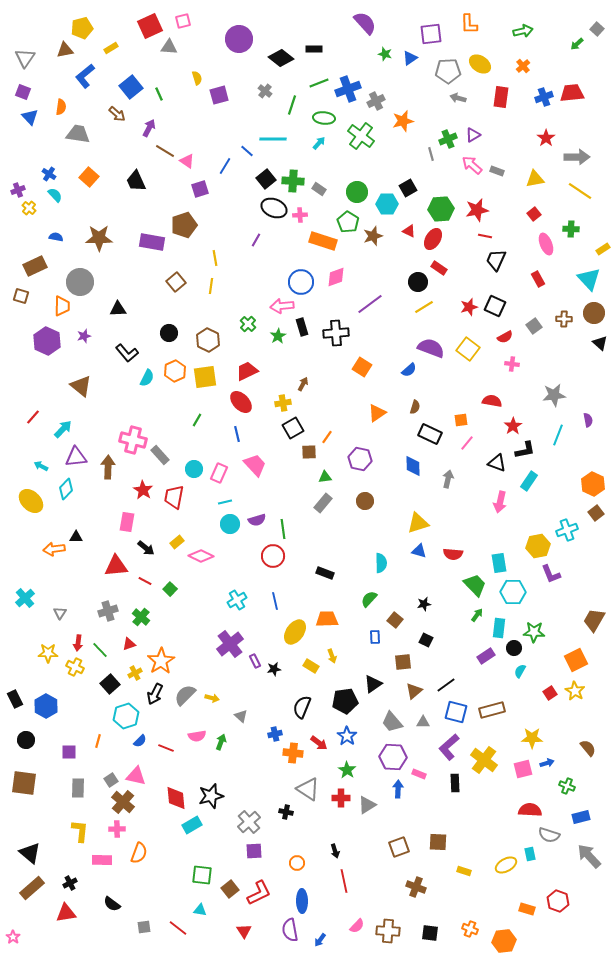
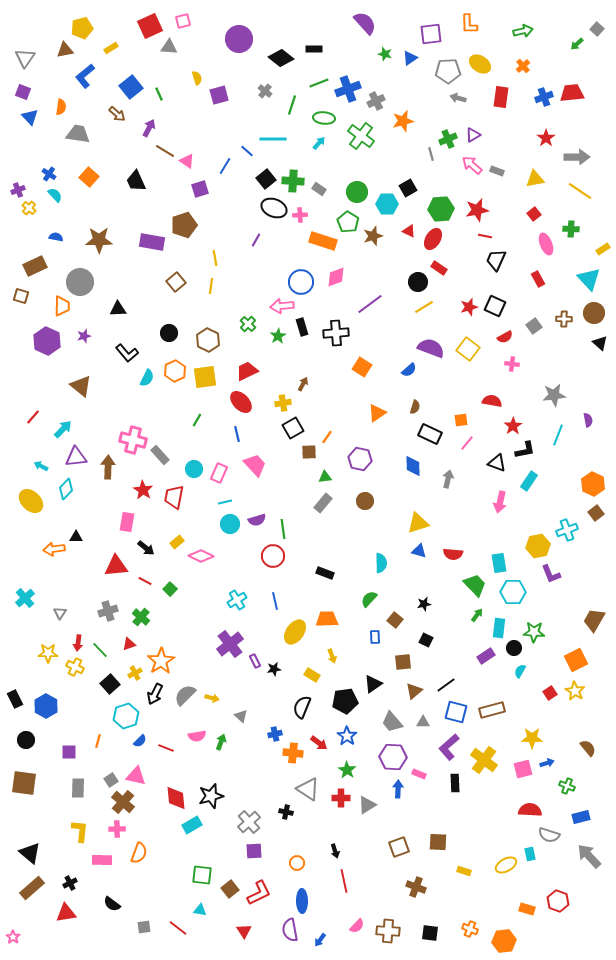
brown star at (99, 238): moved 2 px down
yellow rectangle at (311, 666): moved 1 px right, 9 px down
